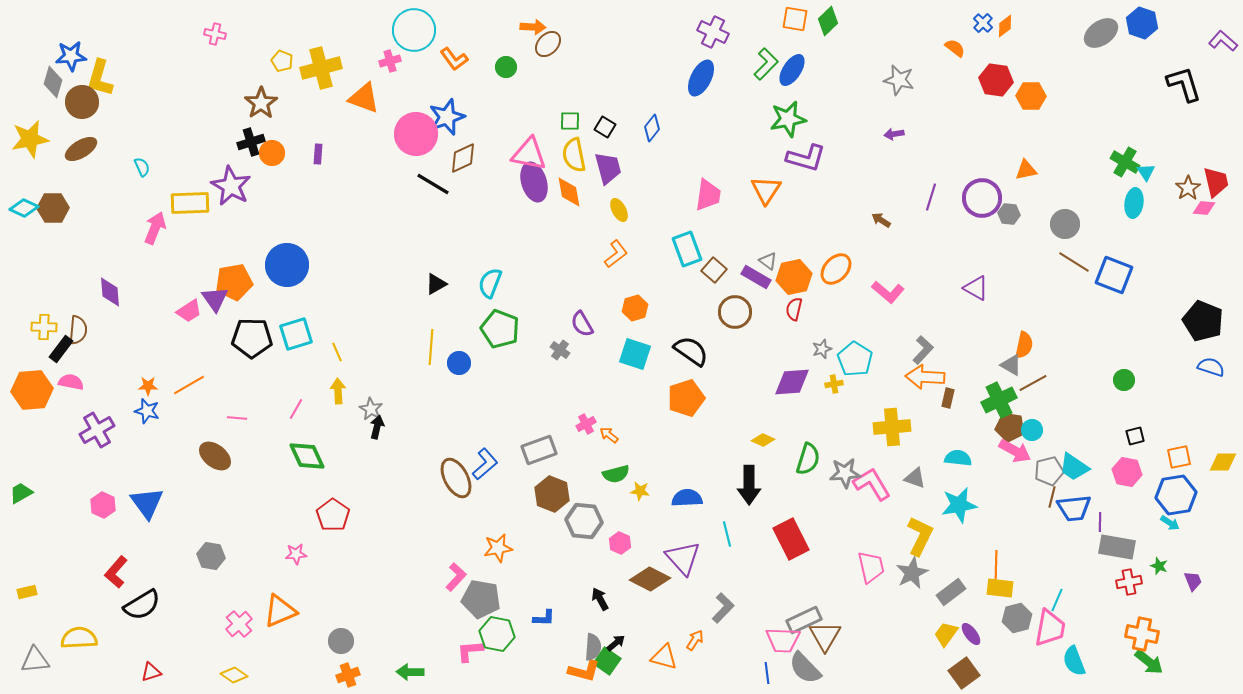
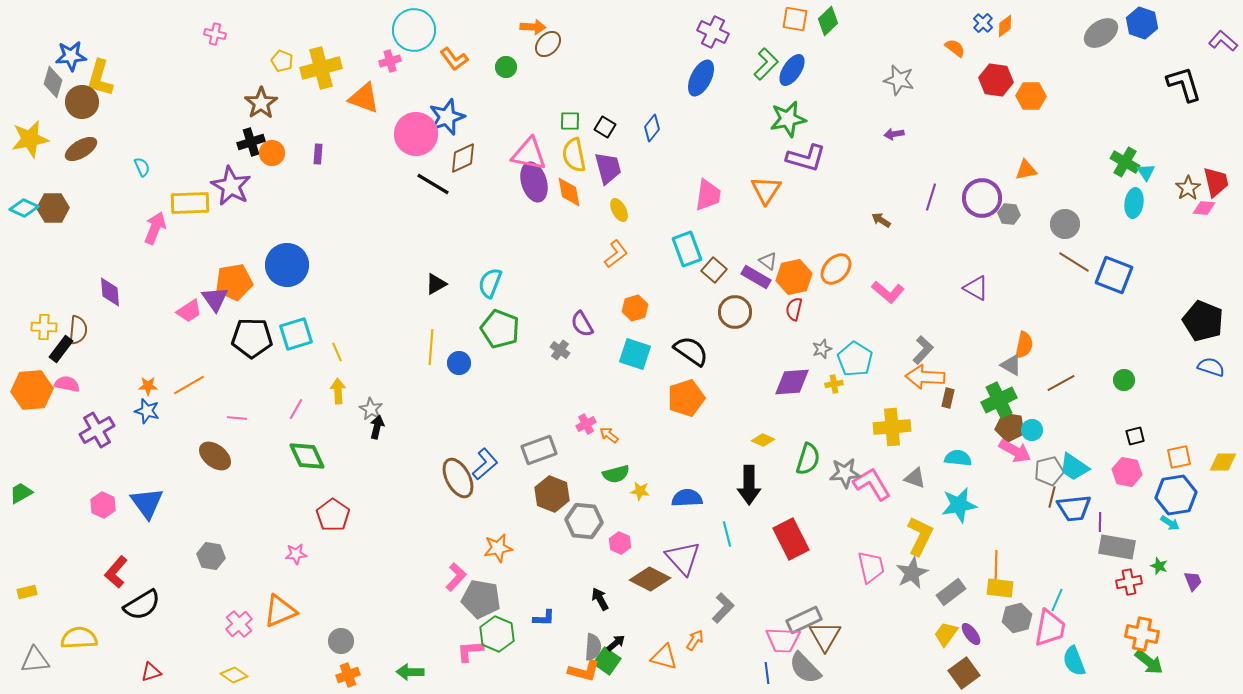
pink semicircle at (71, 382): moved 4 px left, 2 px down
brown line at (1033, 383): moved 28 px right
brown ellipse at (456, 478): moved 2 px right
green hexagon at (497, 634): rotated 12 degrees clockwise
